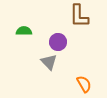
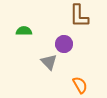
purple circle: moved 6 px right, 2 px down
orange semicircle: moved 4 px left, 1 px down
